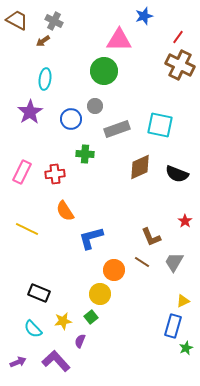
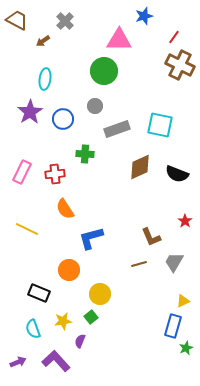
gray cross: moved 11 px right; rotated 18 degrees clockwise
red line: moved 4 px left
blue circle: moved 8 px left
orange semicircle: moved 2 px up
brown line: moved 3 px left, 2 px down; rotated 49 degrees counterclockwise
orange circle: moved 45 px left
cyan semicircle: rotated 24 degrees clockwise
